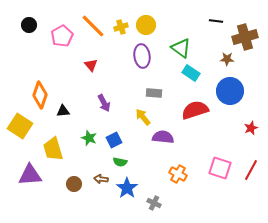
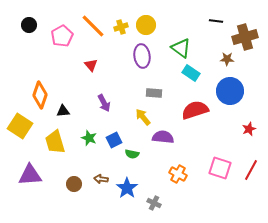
red star: moved 2 px left, 1 px down
yellow trapezoid: moved 2 px right, 7 px up
green semicircle: moved 12 px right, 8 px up
